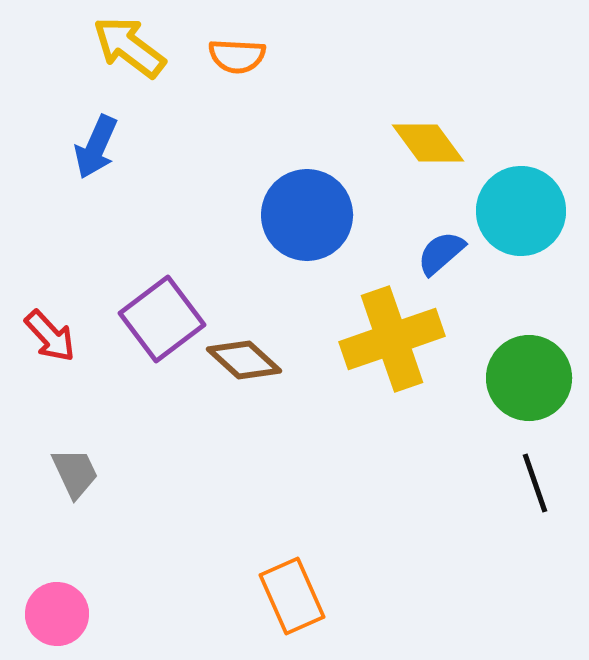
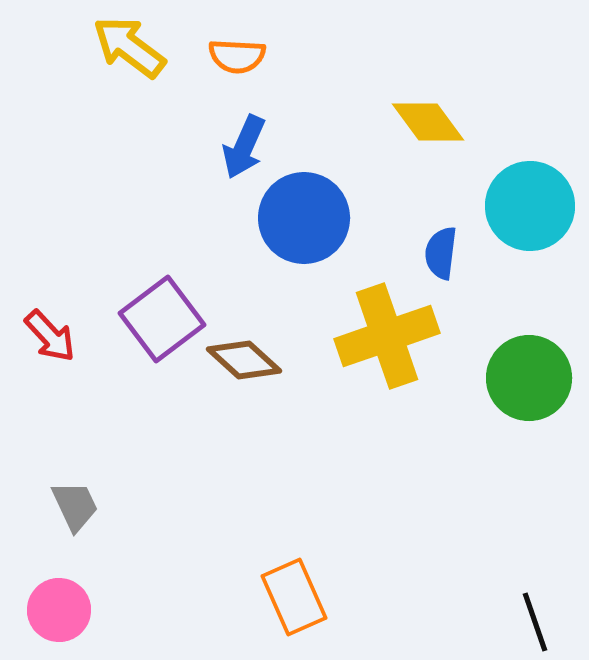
yellow diamond: moved 21 px up
blue arrow: moved 148 px right
cyan circle: moved 9 px right, 5 px up
blue circle: moved 3 px left, 3 px down
blue semicircle: rotated 42 degrees counterclockwise
yellow cross: moved 5 px left, 3 px up
gray trapezoid: moved 33 px down
black line: moved 139 px down
orange rectangle: moved 2 px right, 1 px down
pink circle: moved 2 px right, 4 px up
